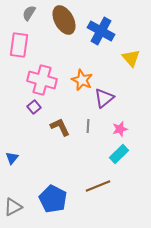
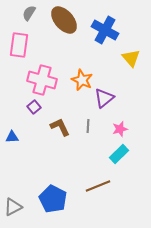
brown ellipse: rotated 12 degrees counterclockwise
blue cross: moved 4 px right, 1 px up
blue triangle: moved 21 px up; rotated 48 degrees clockwise
